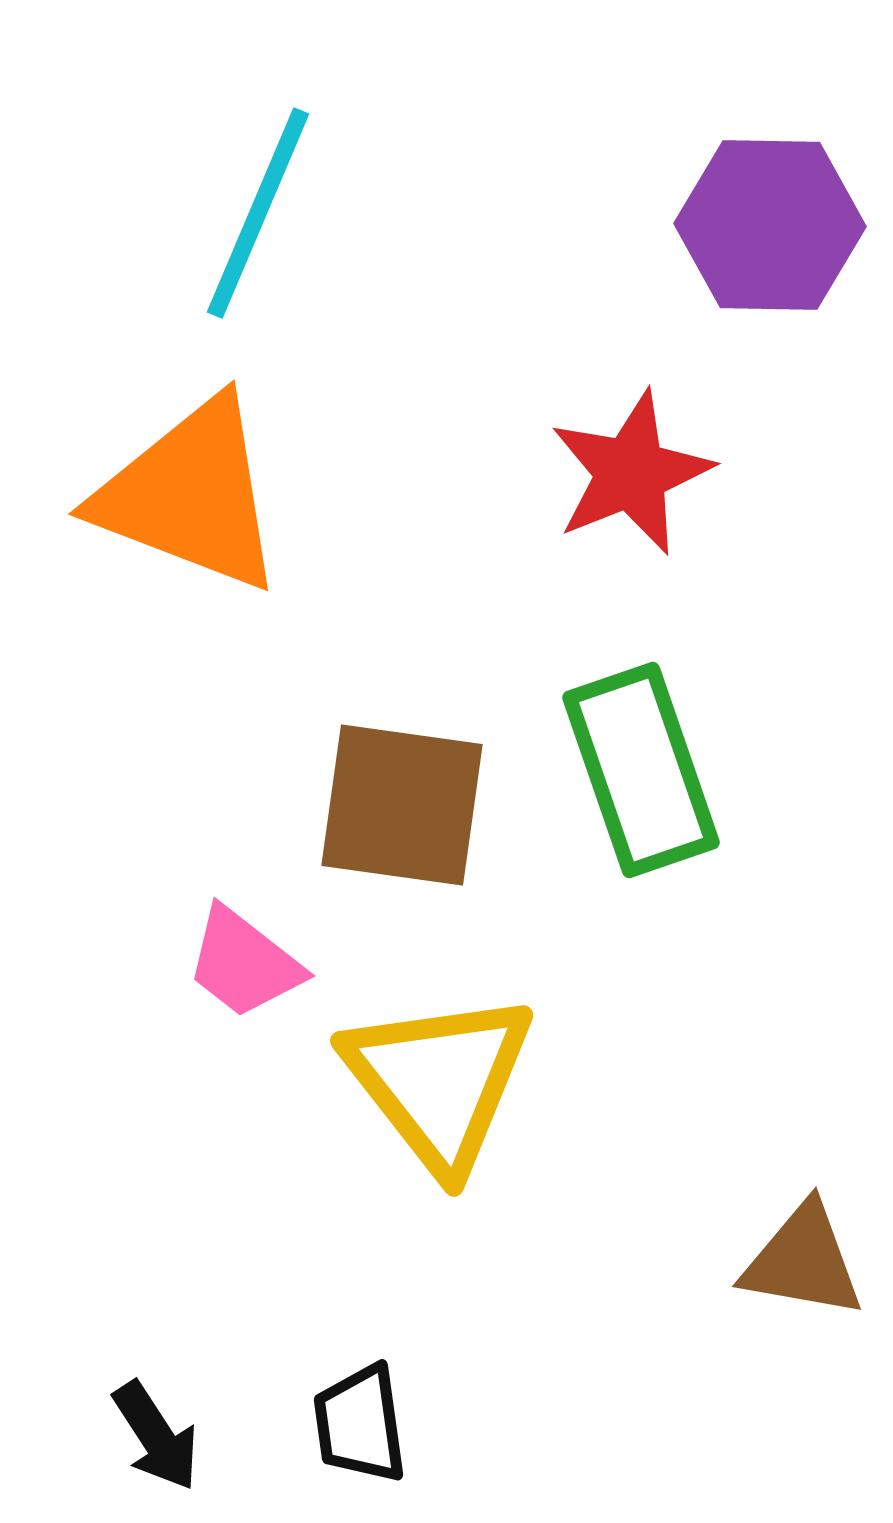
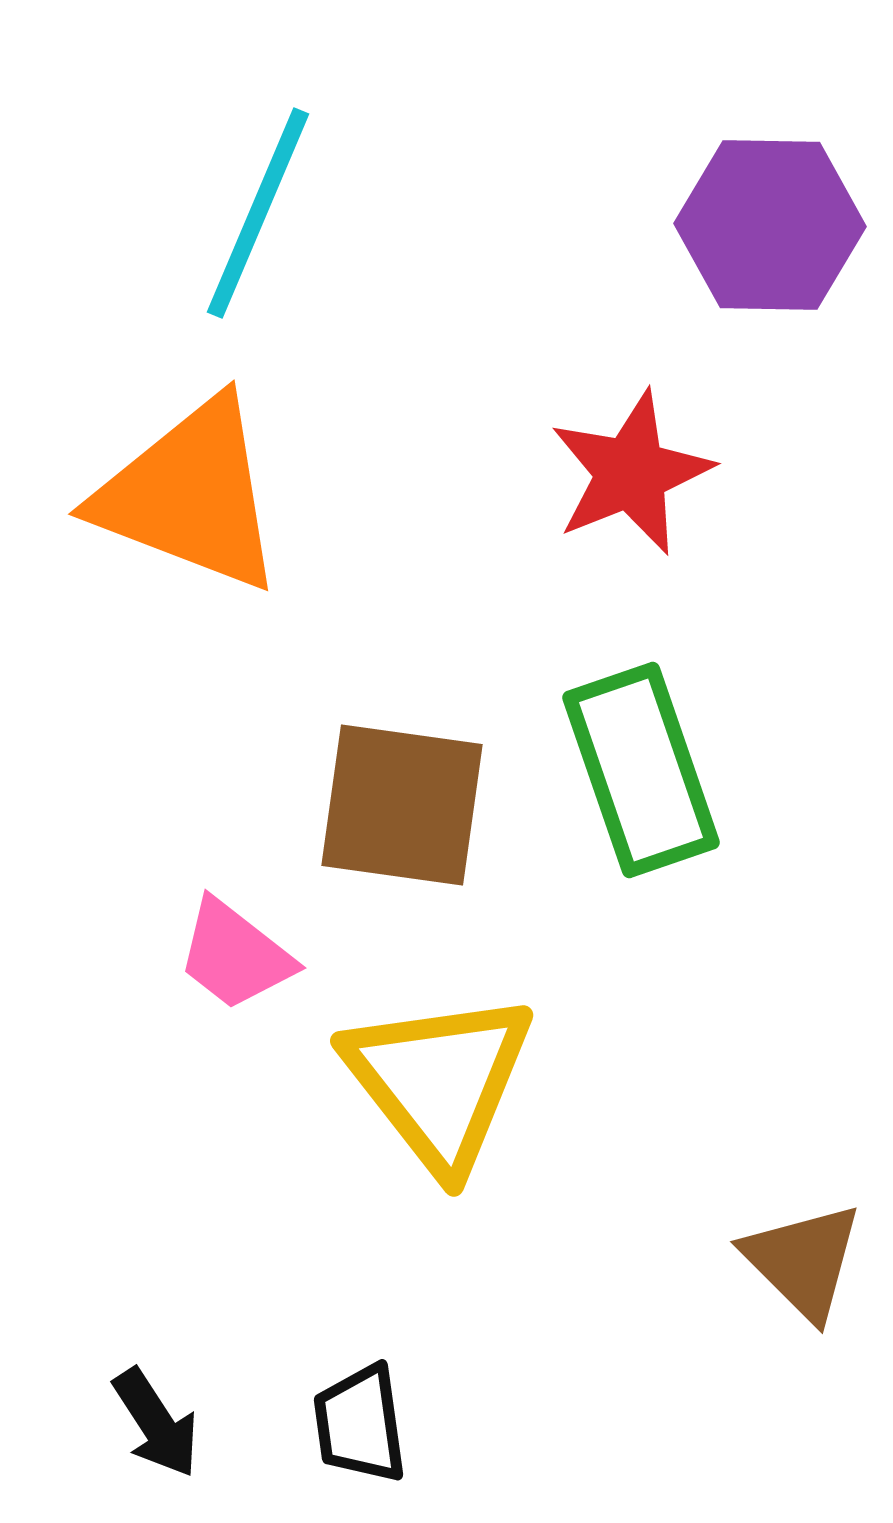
pink trapezoid: moved 9 px left, 8 px up
brown triangle: rotated 35 degrees clockwise
black arrow: moved 13 px up
